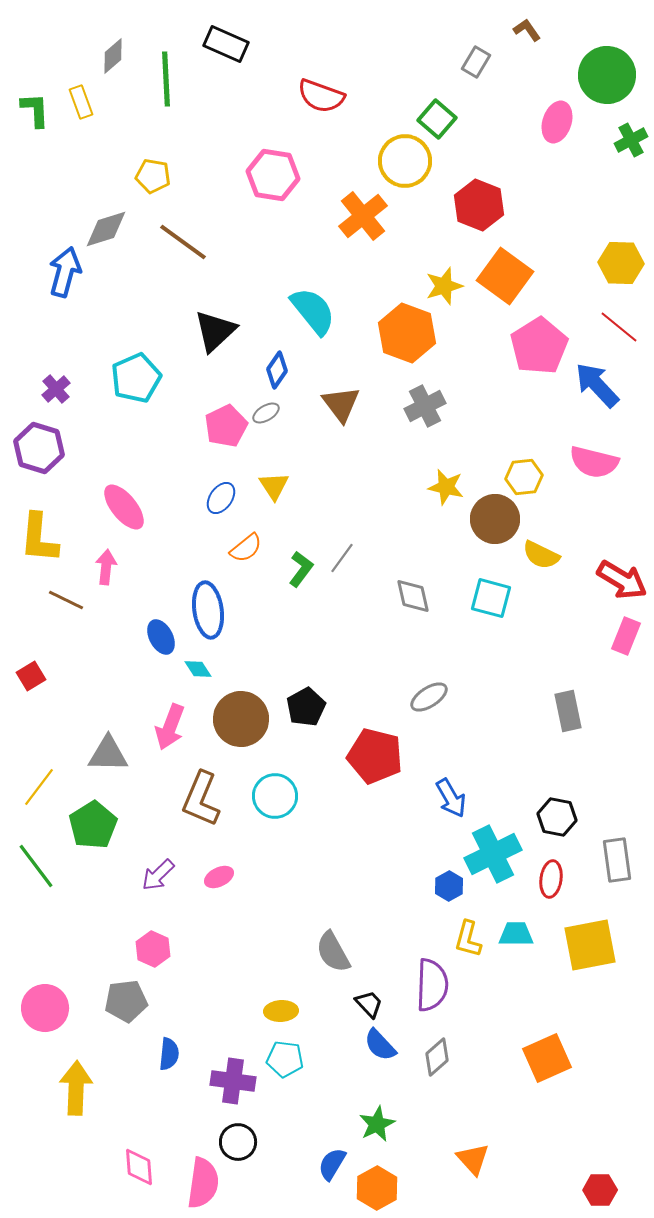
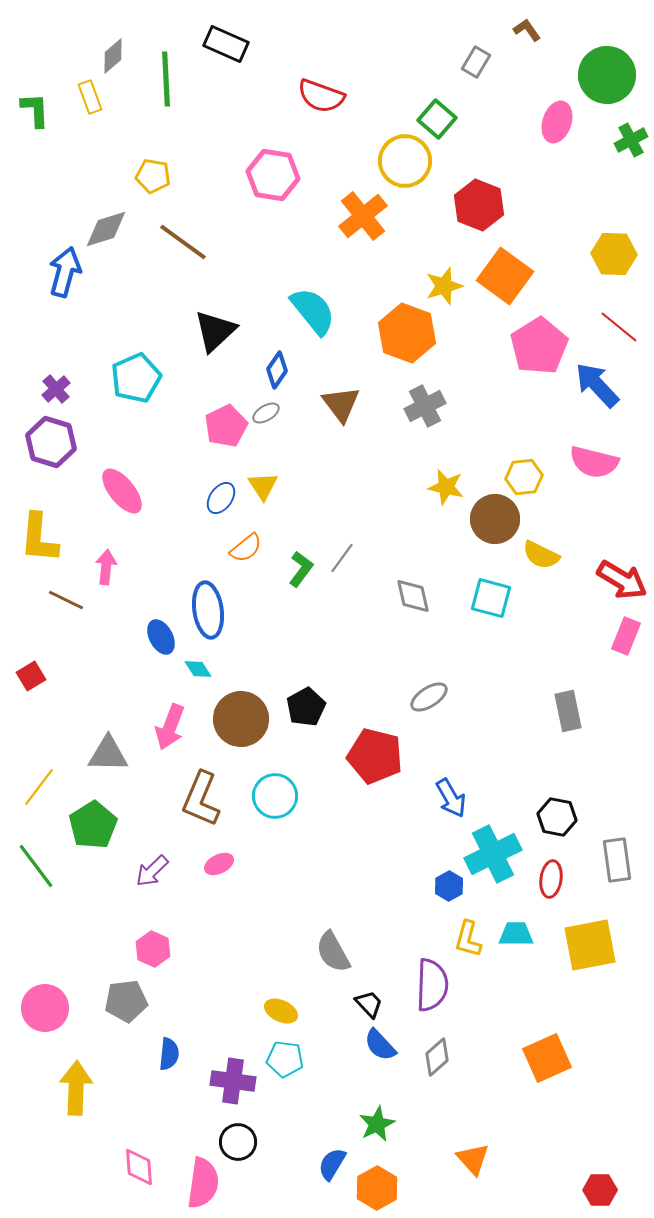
yellow rectangle at (81, 102): moved 9 px right, 5 px up
yellow hexagon at (621, 263): moved 7 px left, 9 px up
purple hexagon at (39, 448): moved 12 px right, 6 px up
yellow triangle at (274, 486): moved 11 px left
pink ellipse at (124, 507): moved 2 px left, 16 px up
purple arrow at (158, 875): moved 6 px left, 4 px up
pink ellipse at (219, 877): moved 13 px up
yellow ellipse at (281, 1011): rotated 28 degrees clockwise
